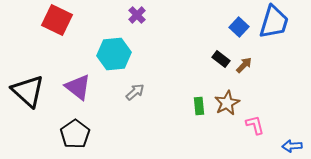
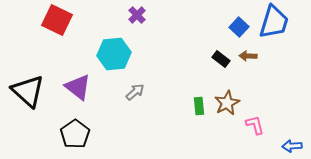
brown arrow: moved 4 px right, 9 px up; rotated 132 degrees counterclockwise
